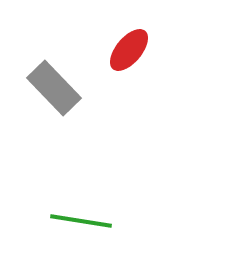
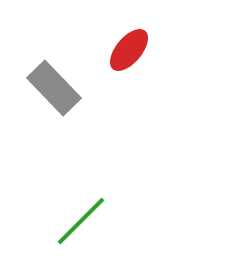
green line: rotated 54 degrees counterclockwise
